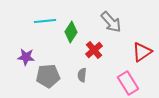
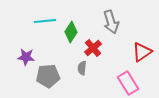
gray arrow: rotated 25 degrees clockwise
red cross: moved 1 px left, 2 px up
gray semicircle: moved 7 px up
